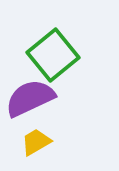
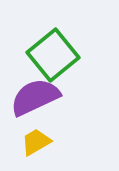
purple semicircle: moved 5 px right, 1 px up
